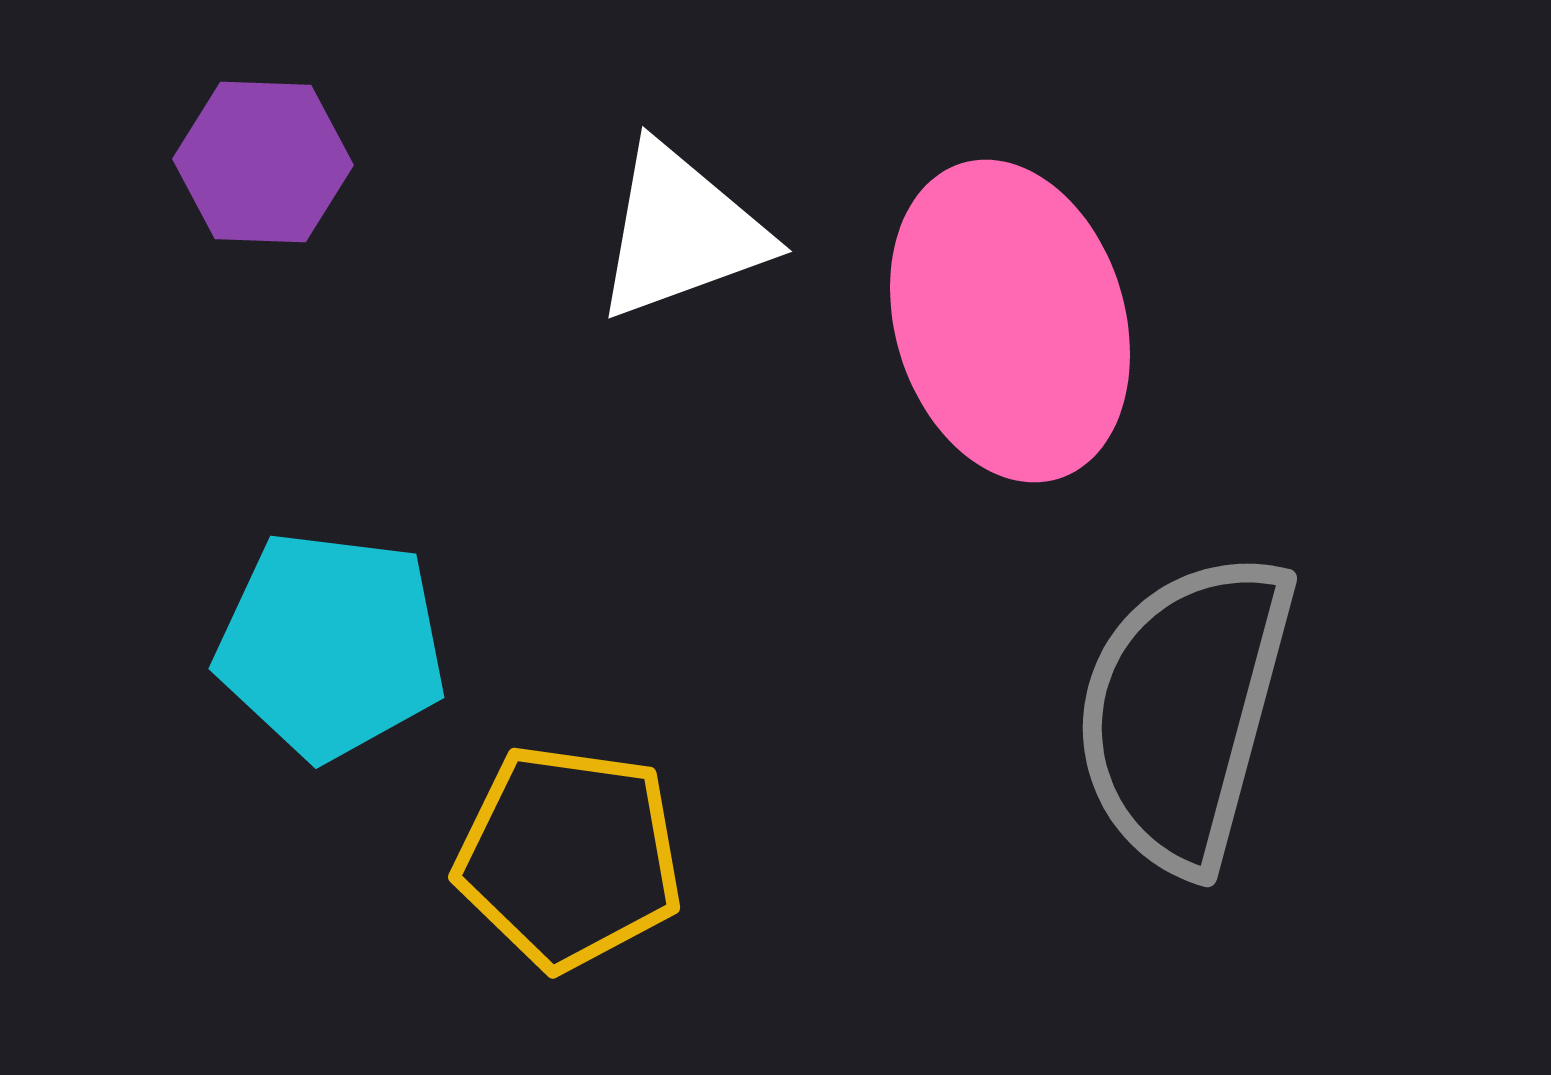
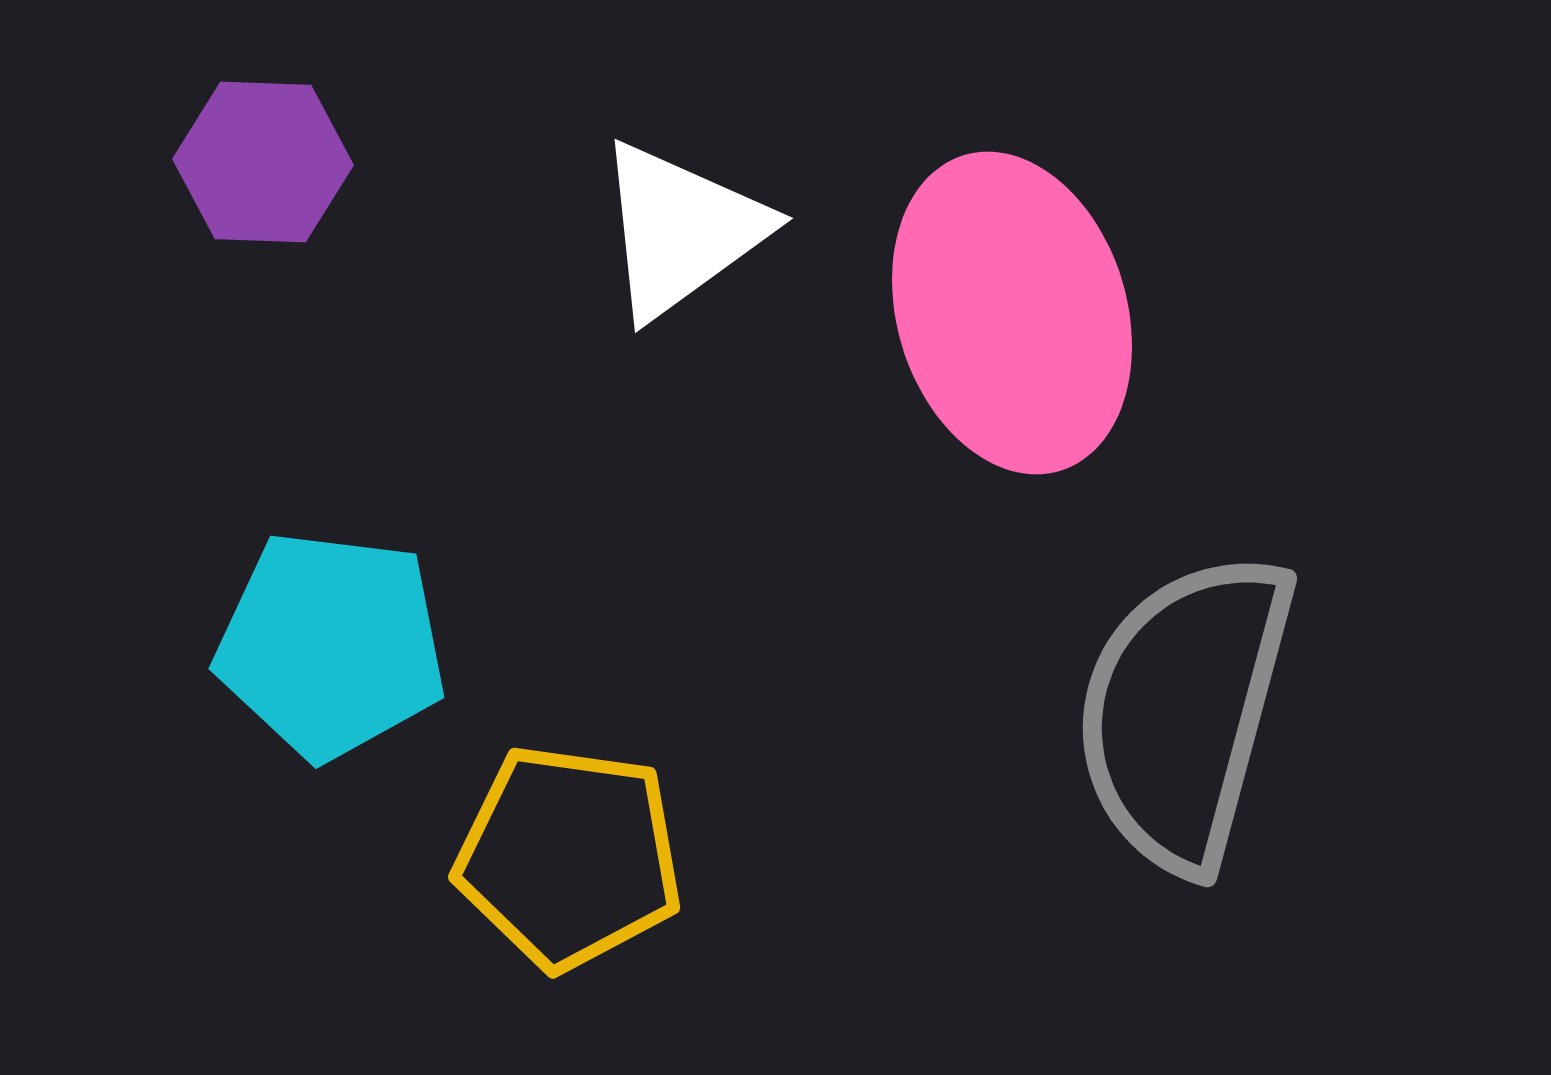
white triangle: moved 2 px up; rotated 16 degrees counterclockwise
pink ellipse: moved 2 px right, 8 px up
